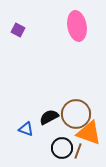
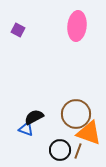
pink ellipse: rotated 16 degrees clockwise
black semicircle: moved 15 px left
black circle: moved 2 px left, 2 px down
